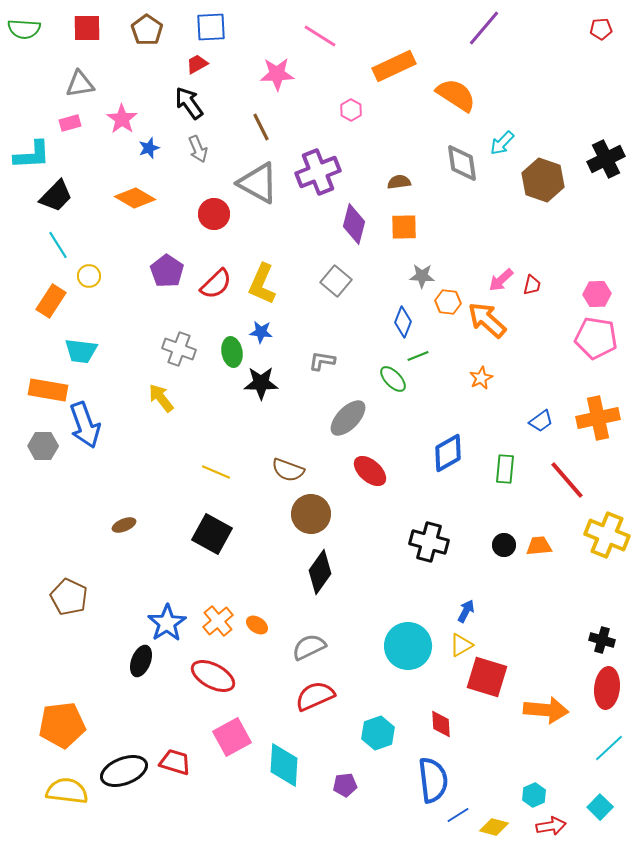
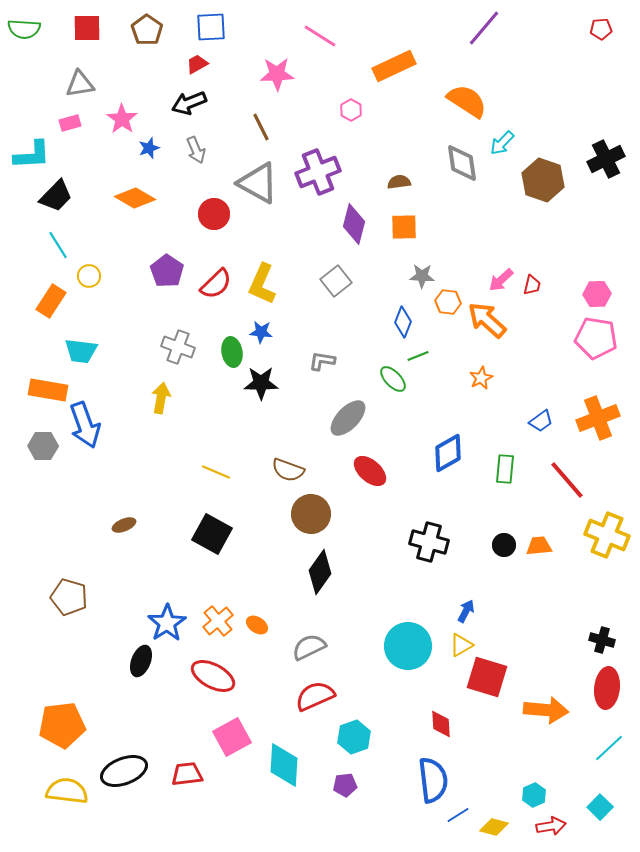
orange semicircle at (456, 95): moved 11 px right, 6 px down
black arrow at (189, 103): rotated 76 degrees counterclockwise
gray arrow at (198, 149): moved 2 px left, 1 px down
gray square at (336, 281): rotated 12 degrees clockwise
gray cross at (179, 349): moved 1 px left, 2 px up
yellow arrow at (161, 398): rotated 48 degrees clockwise
orange cross at (598, 418): rotated 9 degrees counterclockwise
brown pentagon at (69, 597): rotated 9 degrees counterclockwise
cyan hexagon at (378, 733): moved 24 px left, 4 px down
red trapezoid at (175, 762): moved 12 px right, 12 px down; rotated 24 degrees counterclockwise
